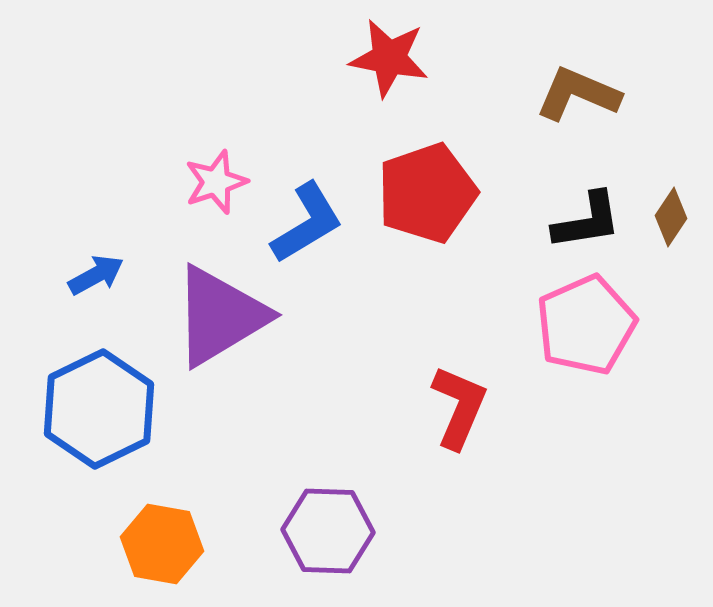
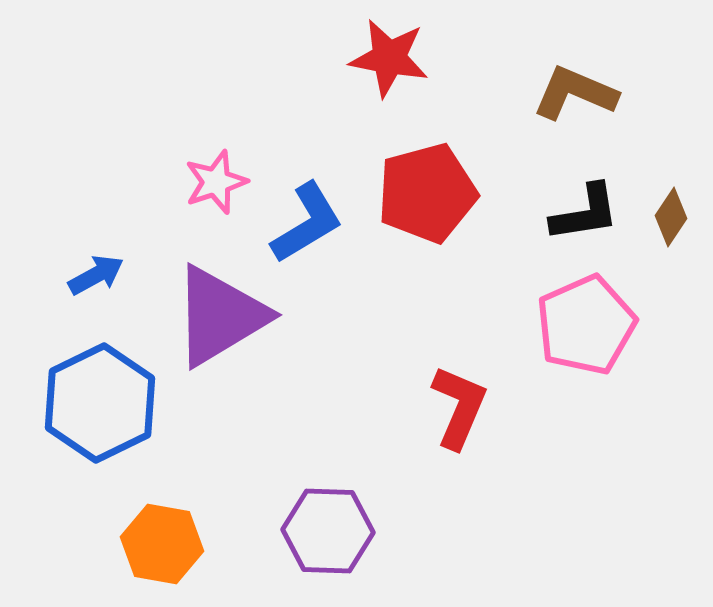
brown L-shape: moved 3 px left, 1 px up
red pentagon: rotated 4 degrees clockwise
black L-shape: moved 2 px left, 8 px up
blue hexagon: moved 1 px right, 6 px up
